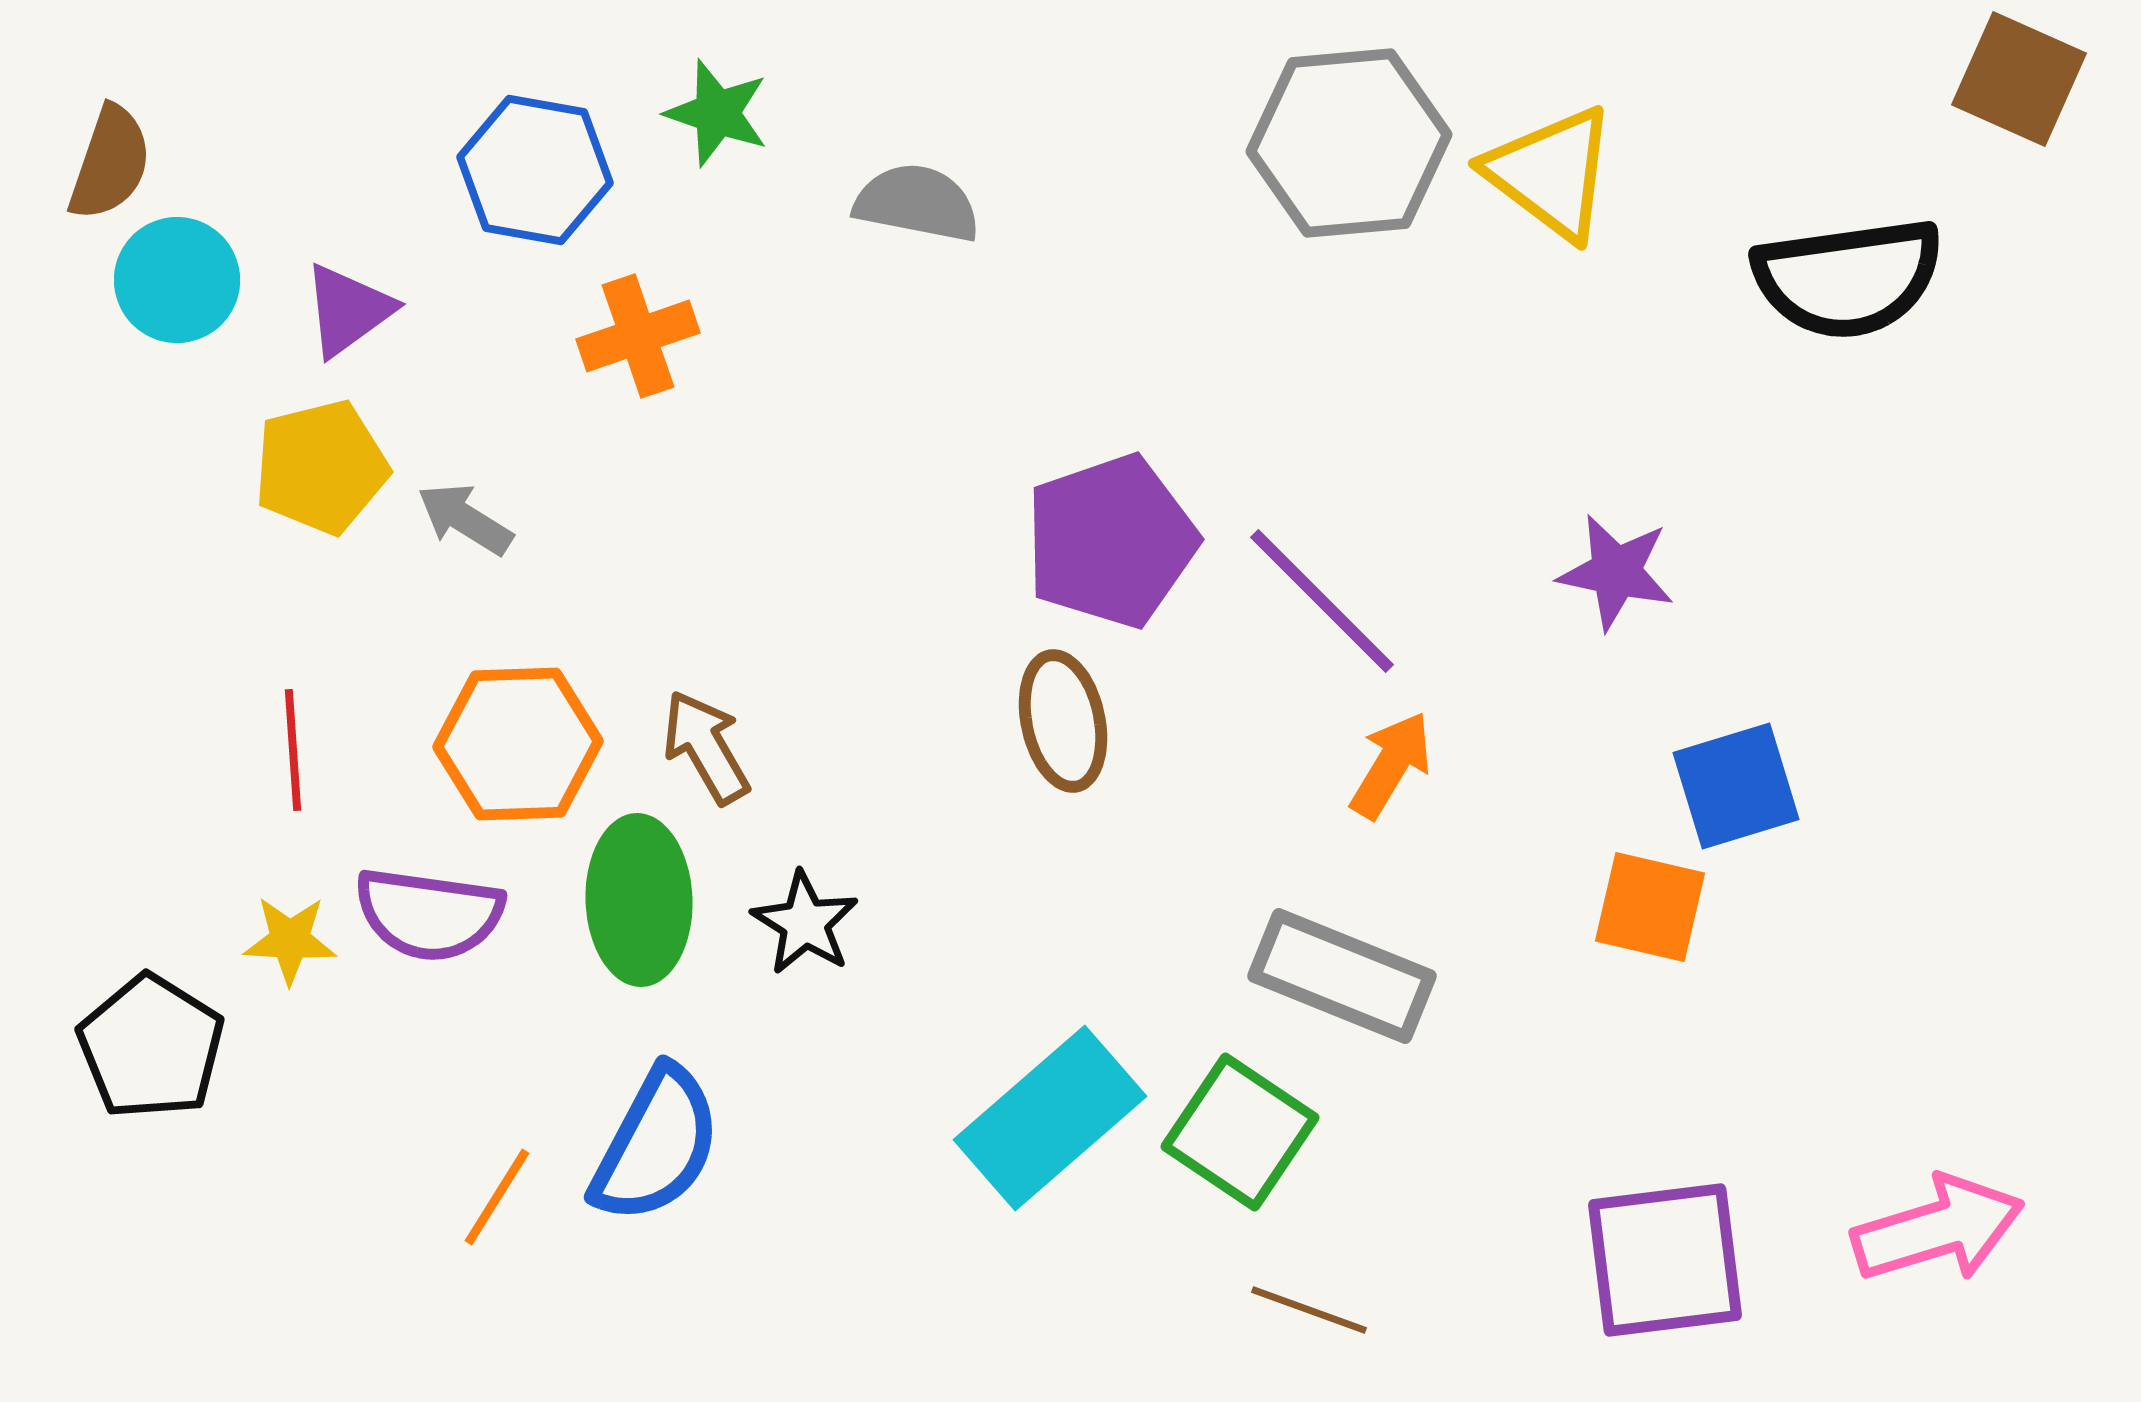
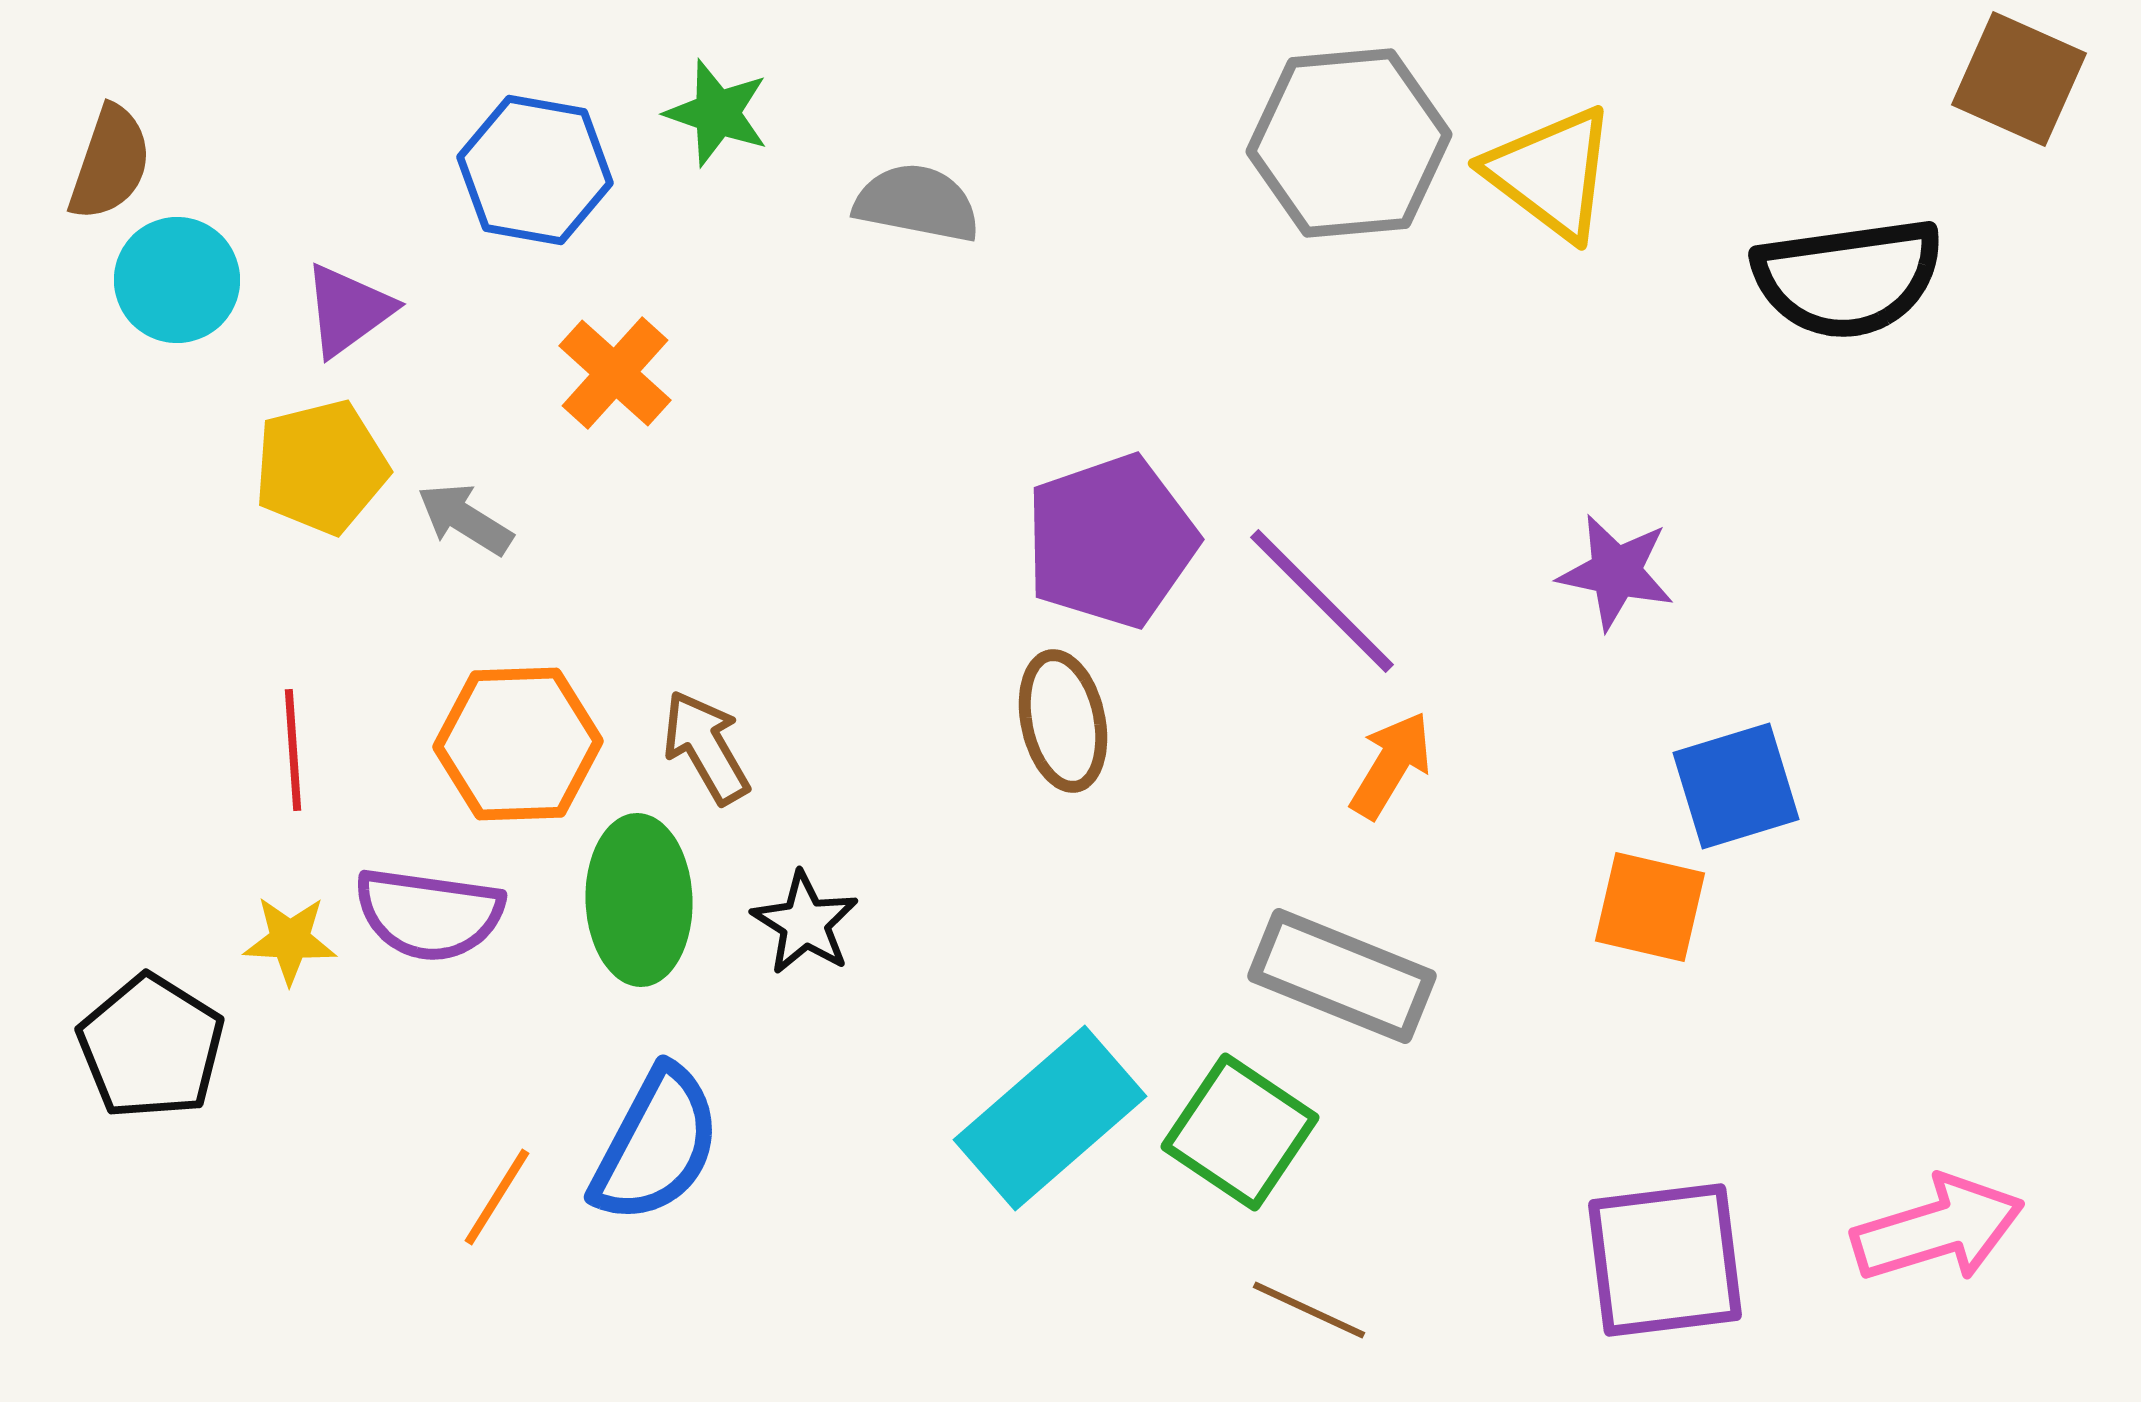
orange cross: moved 23 px left, 37 px down; rotated 29 degrees counterclockwise
brown line: rotated 5 degrees clockwise
